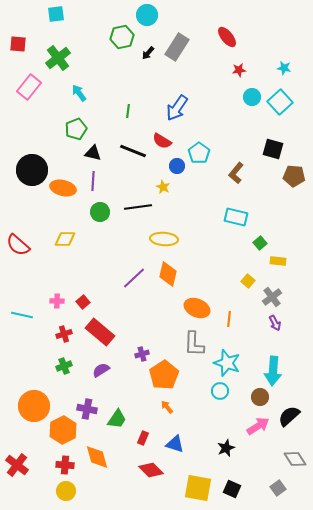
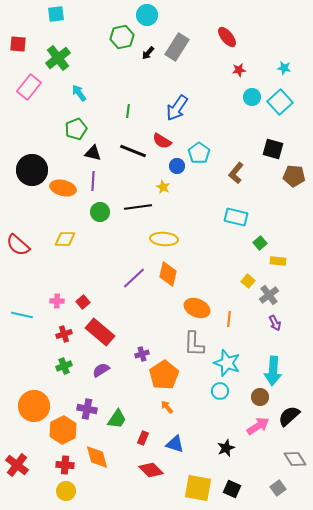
gray cross at (272, 297): moved 3 px left, 2 px up
